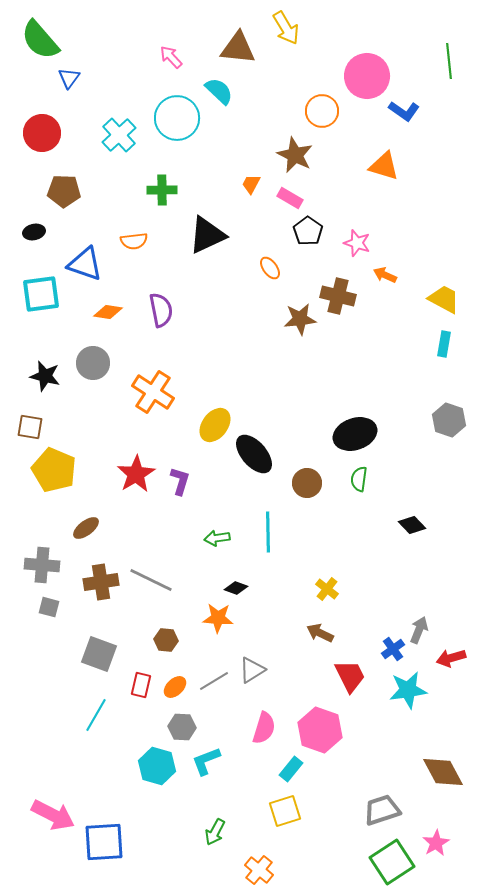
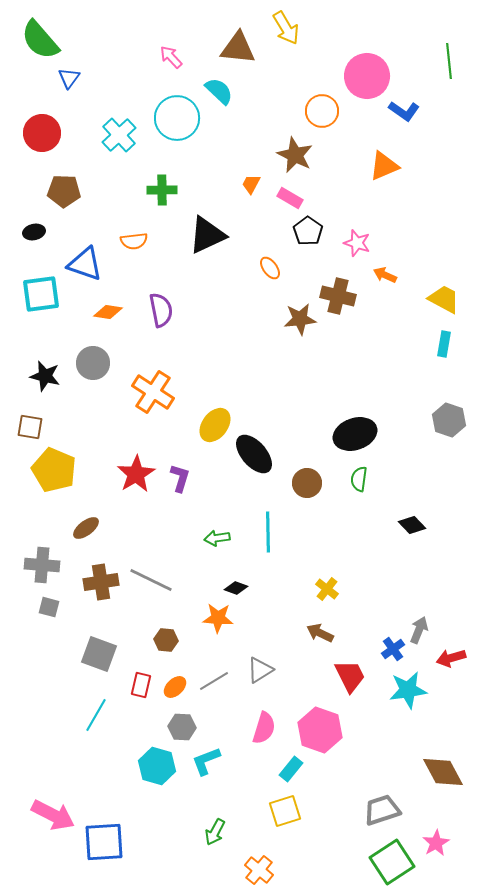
orange triangle at (384, 166): rotated 40 degrees counterclockwise
purple L-shape at (180, 481): moved 3 px up
gray triangle at (252, 670): moved 8 px right
